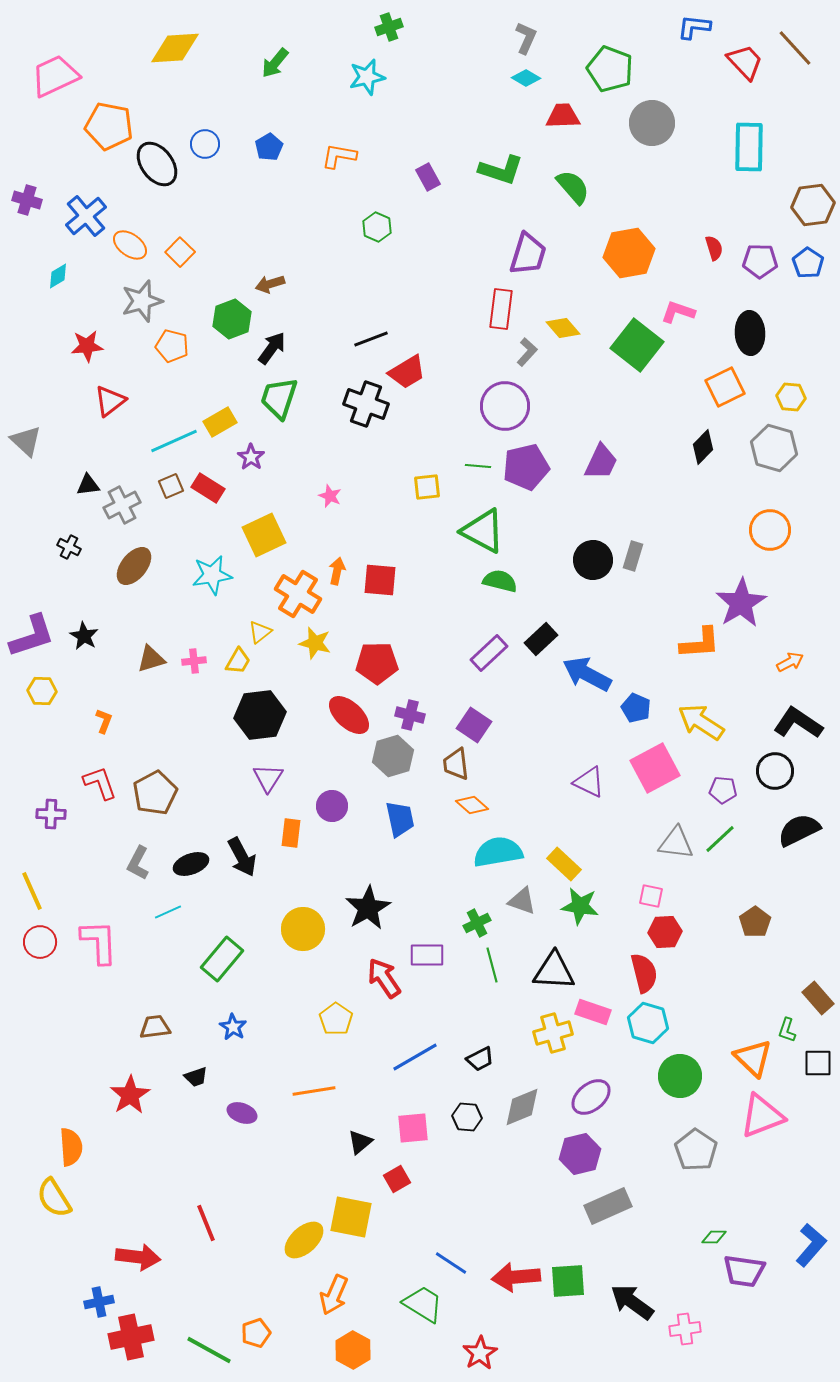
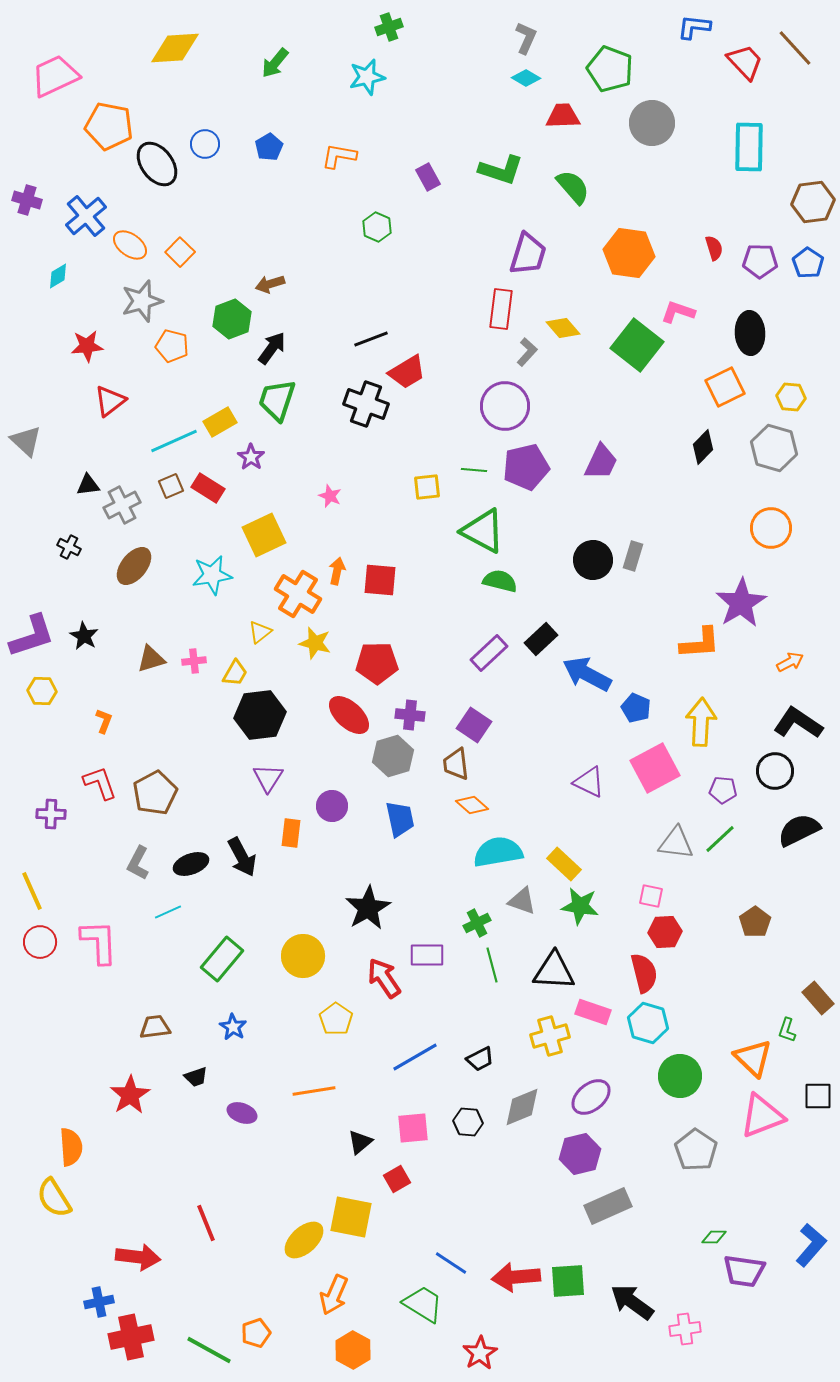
brown hexagon at (813, 205): moved 3 px up
orange hexagon at (629, 253): rotated 18 degrees clockwise
green trapezoid at (279, 398): moved 2 px left, 2 px down
green line at (478, 466): moved 4 px left, 4 px down
orange circle at (770, 530): moved 1 px right, 2 px up
yellow trapezoid at (238, 661): moved 3 px left, 12 px down
purple cross at (410, 715): rotated 8 degrees counterclockwise
yellow arrow at (701, 722): rotated 60 degrees clockwise
yellow circle at (303, 929): moved 27 px down
yellow cross at (553, 1033): moved 3 px left, 3 px down
black square at (818, 1063): moved 33 px down
black hexagon at (467, 1117): moved 1 px right, 5 px down
